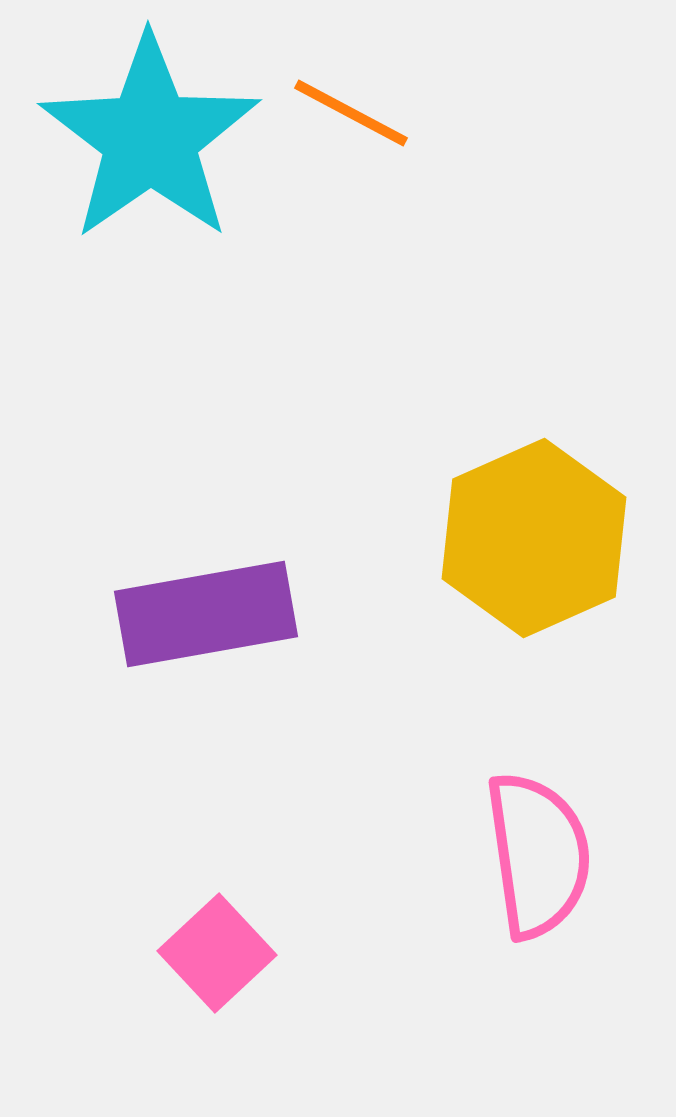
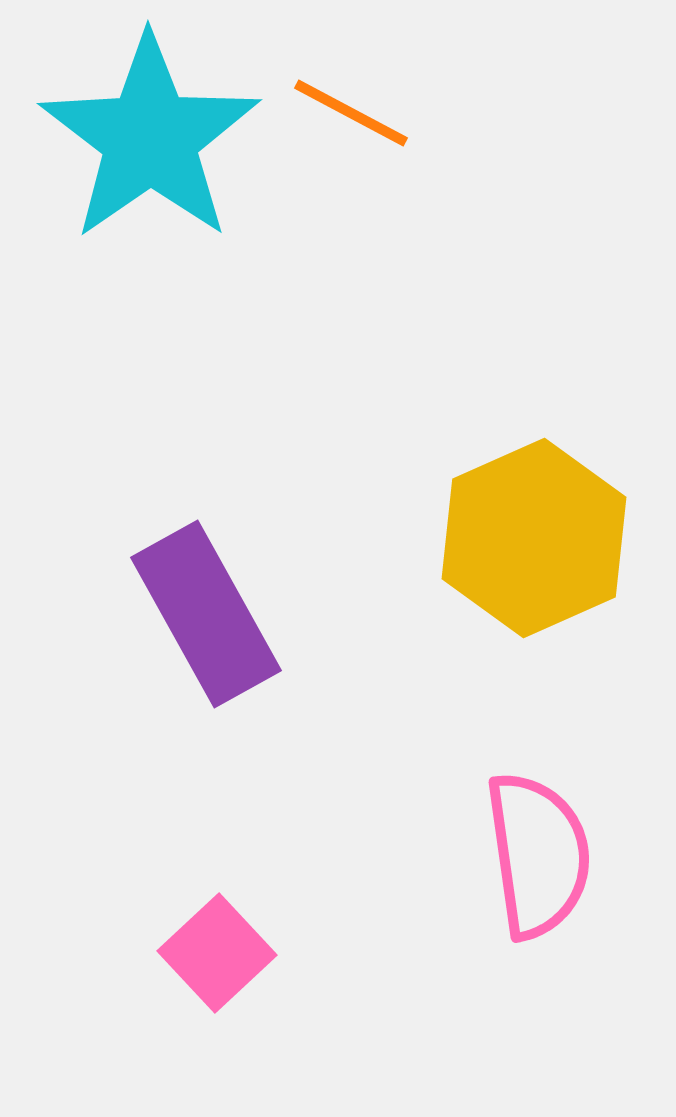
purple rectangle: rotated 71 degrees clockwise
